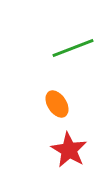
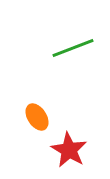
orange ellipse: moved 20 px left, 13 px down
